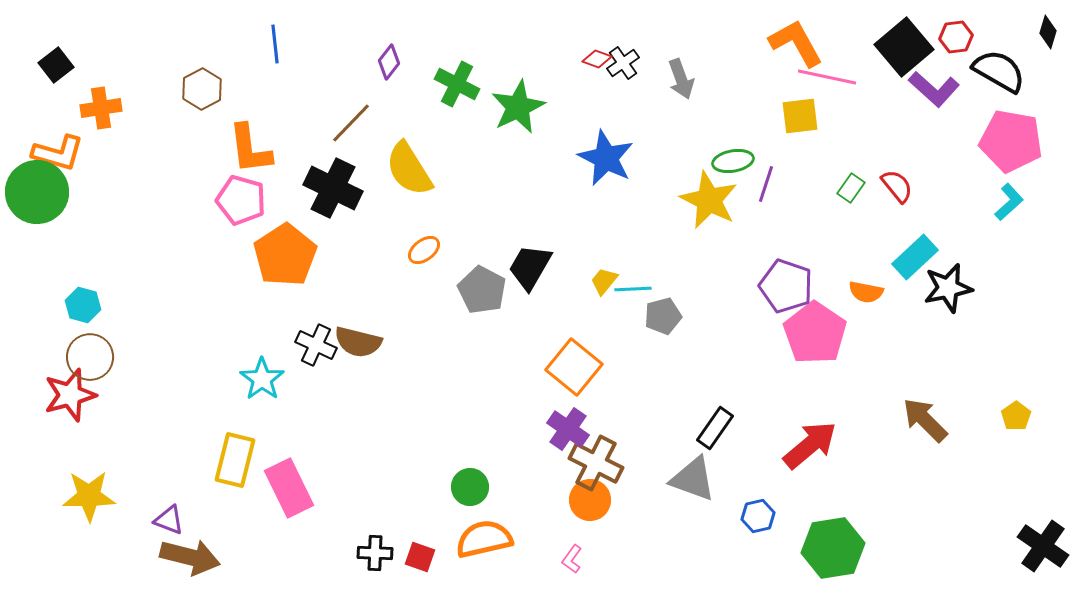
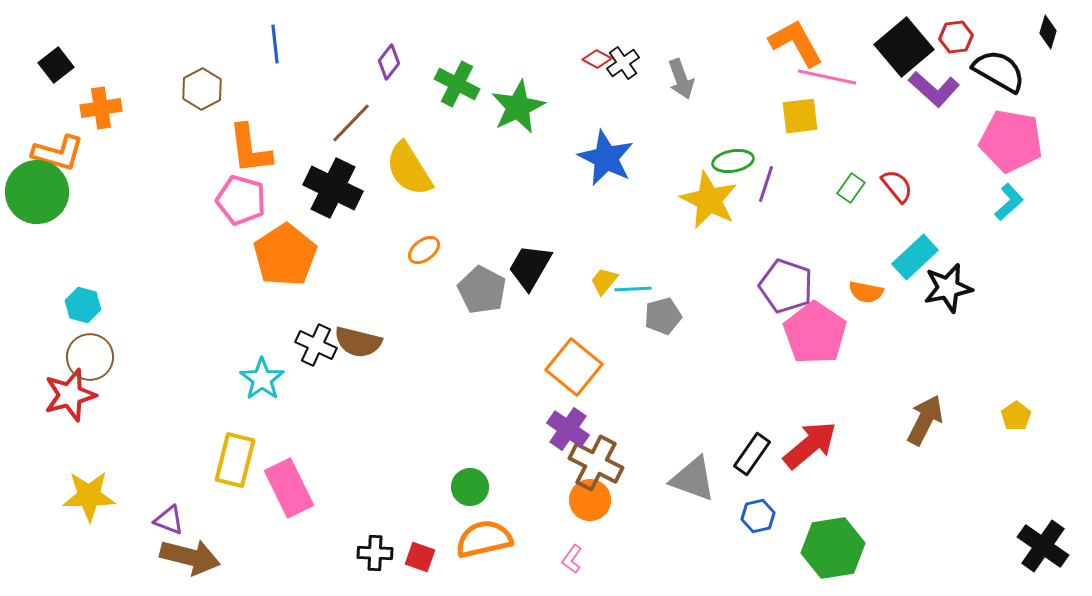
red diamond at (597, 59): rotated 8 degrees clockwise
brown arrow at (925, 420): rotated 72 degrees clockwise
black rectangle at (715, 428): moved 37 px right, 26 px down
